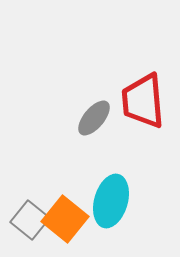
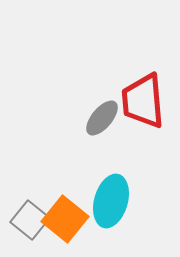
gray ellipse: moved 8 px right
